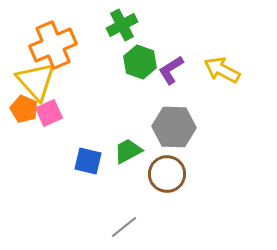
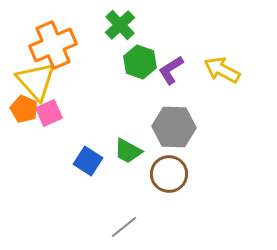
green cross: moved 2 px left; rotated 16 degrees counterclockwise
green trapezoid: rotated 124 degrees counterclockwise
blue square: rotated 20 degrees clockwise
brown circle: moved 2 px right
